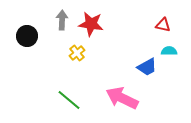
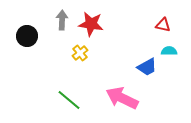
yellow cross: moved 3 px right
